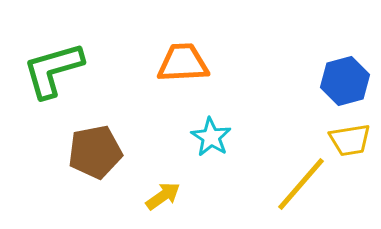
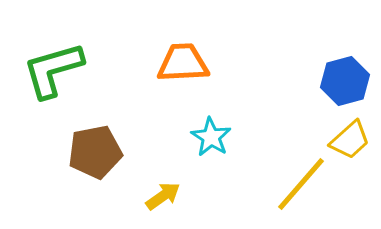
yellow trapezoid: rotated 33 degrees counterclockwise
